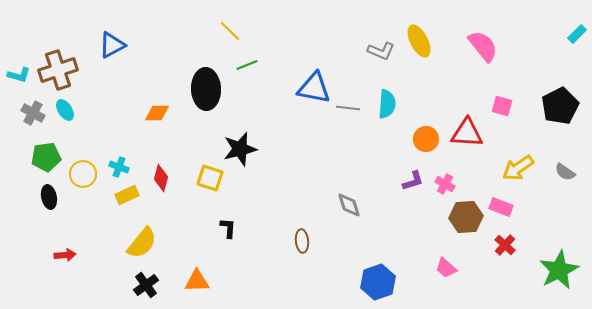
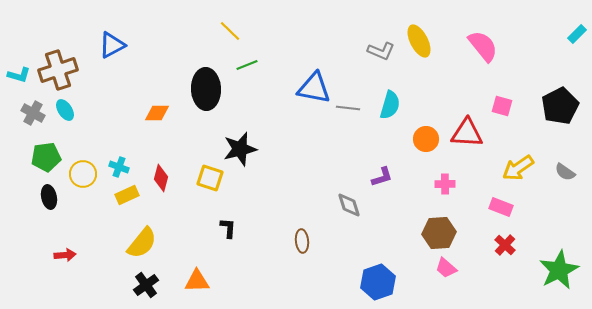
cyan semicircle at (387, 104): moved 3 px right, 1 px down; rotated 12 degrees clockwise
purple L-shape at (413, 181): moved 31 px left, 4 px up
pink cross at (445, 184): rotated 30 degrees counterclockwise
brown hexagon at (466, 217): moved 27 px left, 16 px down
